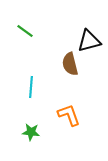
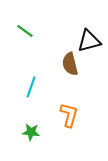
cyan line: rotated 15 degrees clockwise
orange L-shape: rotated 35 degrees clockwise
